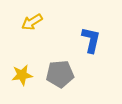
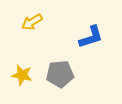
blue L-shape: moved 3 px up; rotated 60 degrees clockwise
yellow star: rotated 20 degrees clockwise
